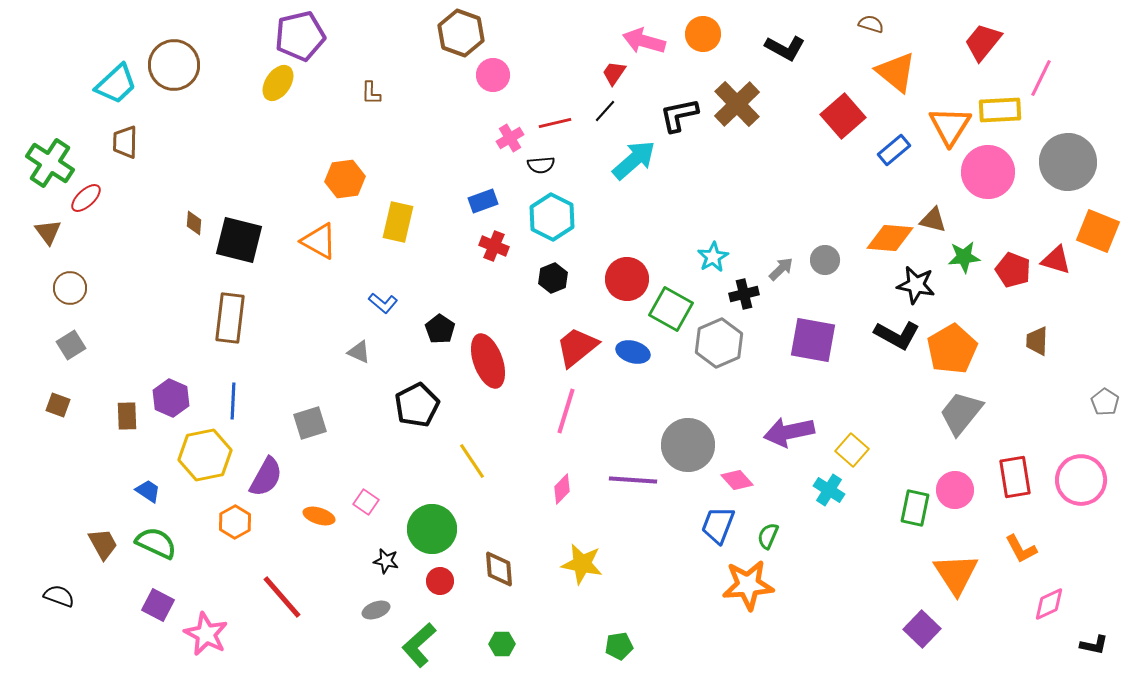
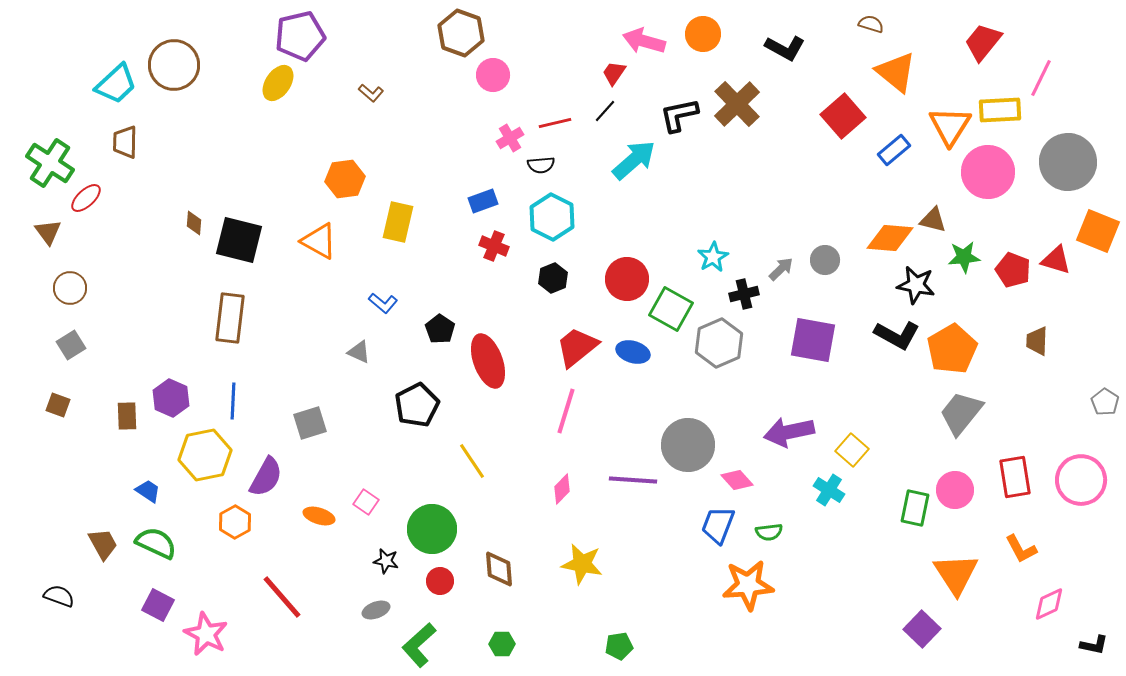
brown L-shape at (371, 93): rotated 50 degrees counterclockwise
green semicircle at (768, 536): moved 1 px right, 4 px up; rotated 120 degrees counterclockwise
